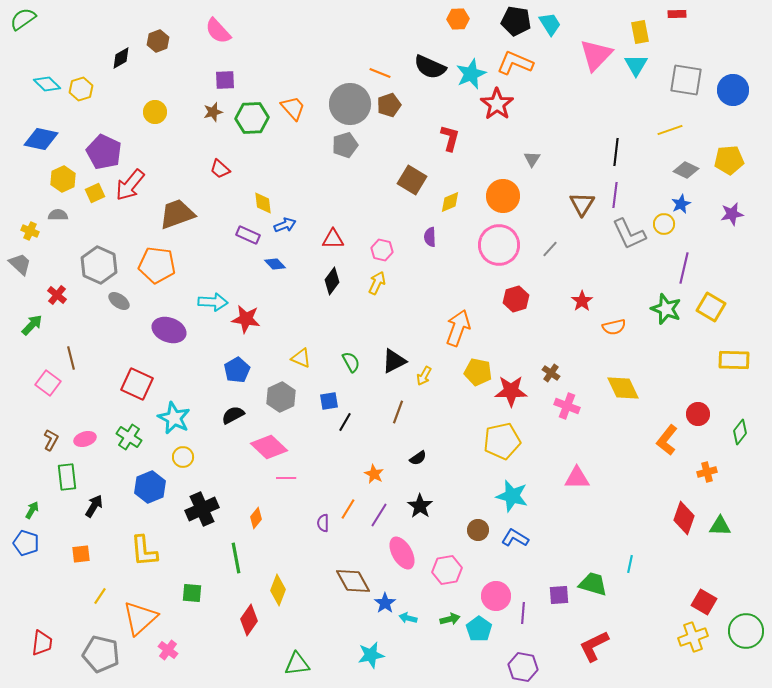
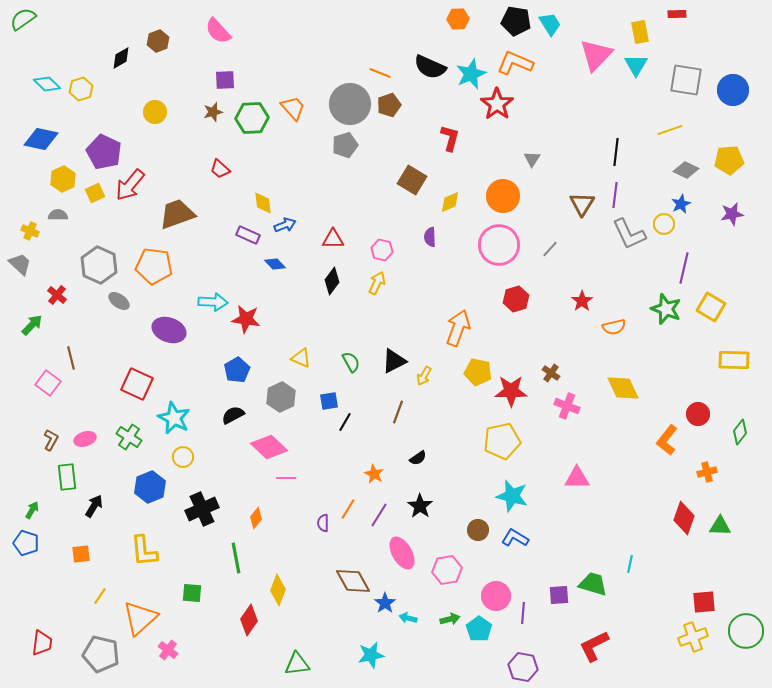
orange pentagon at (157, 265): moved 3 px left, 1 px down
red square at (704, 602): rotated 35 degrees counterclockwise
